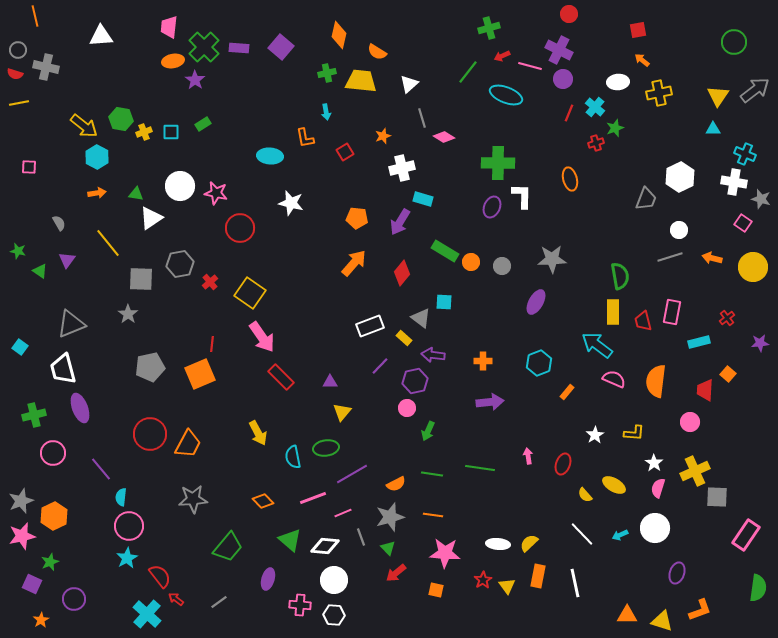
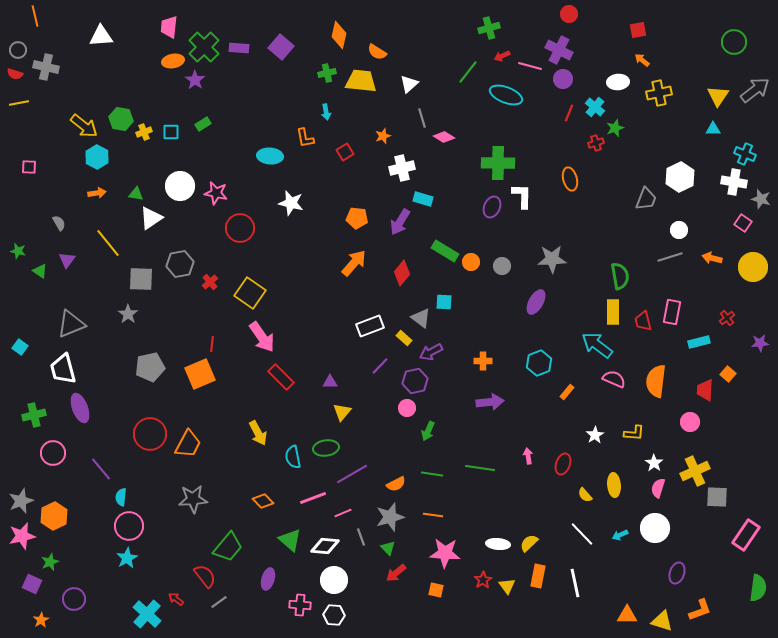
purple arrow at (433, 355): moved 2 px left, 3 px up; rotated 35 degrees counterclockwise
yellow ellipse at (614, 485): rotated 55 degrees clockwise
red semicircle at (160, 576): moved 45 px right
